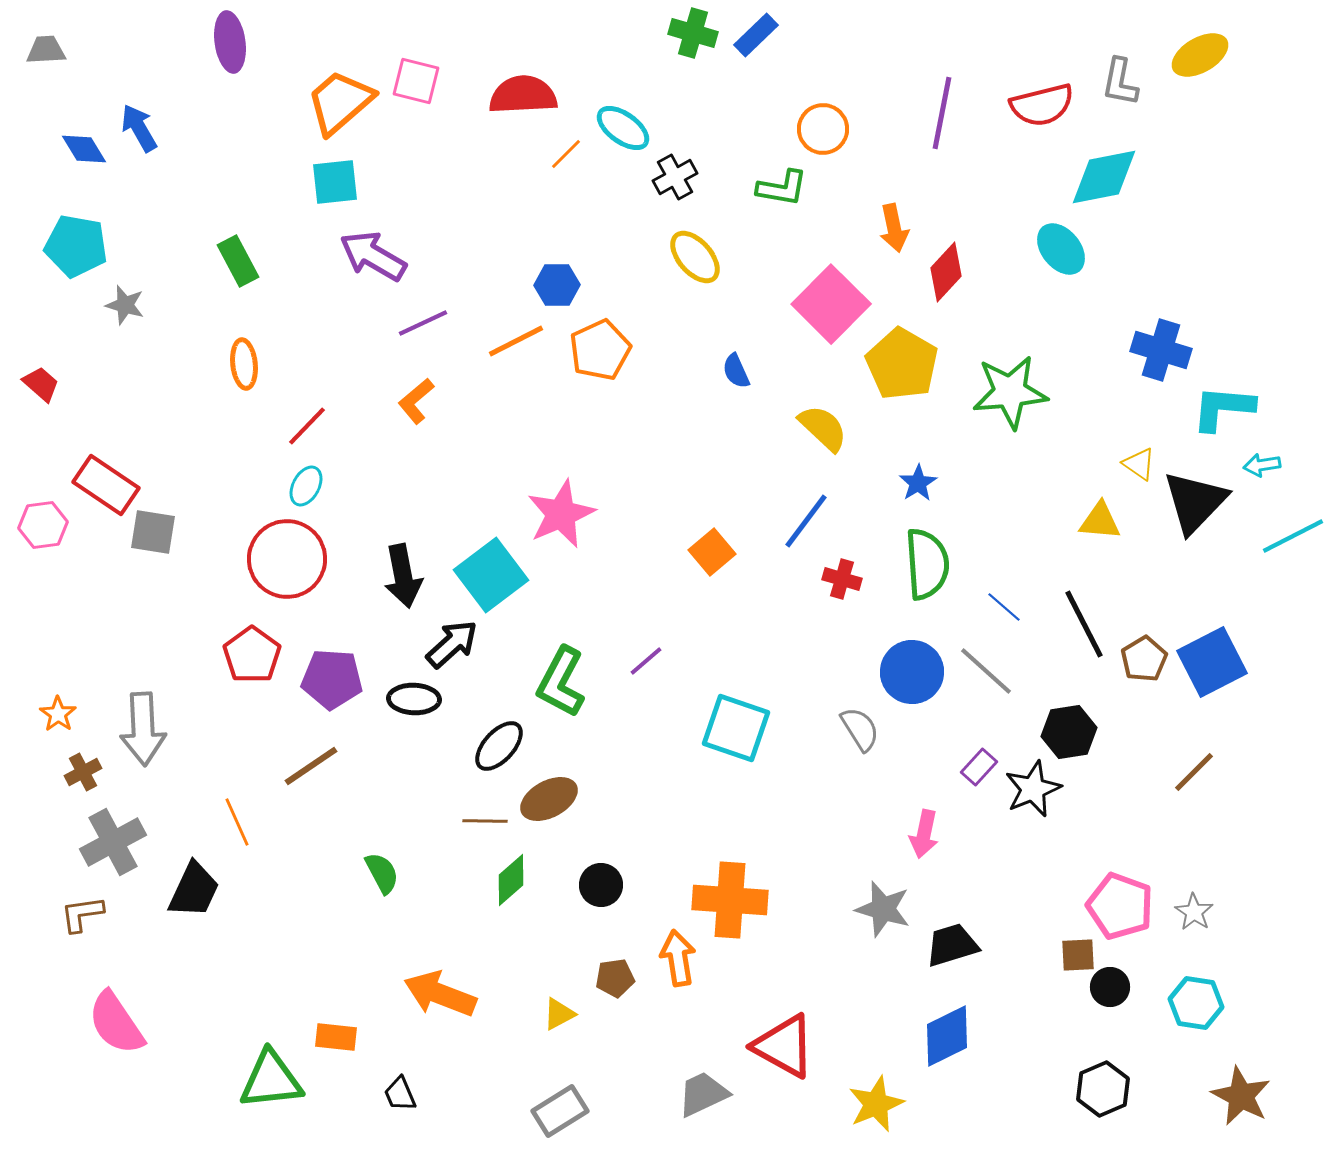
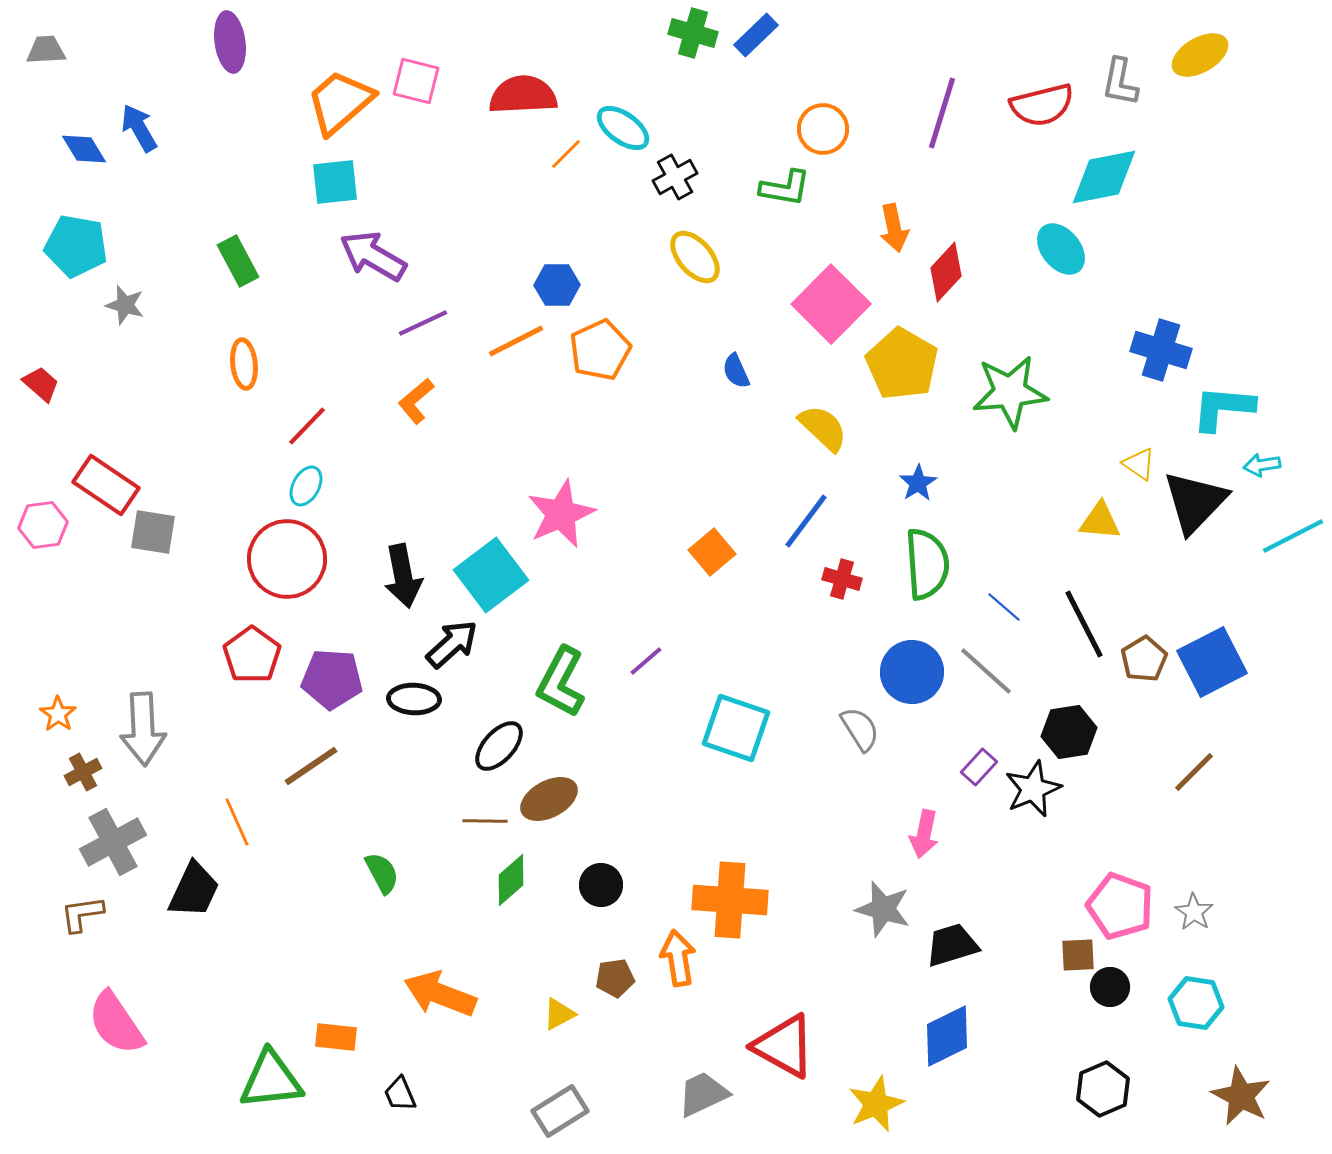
purple line at (942, 113): rotated 6 degrees clockwise
green L-shape at (782, 188): moved 3 px right
